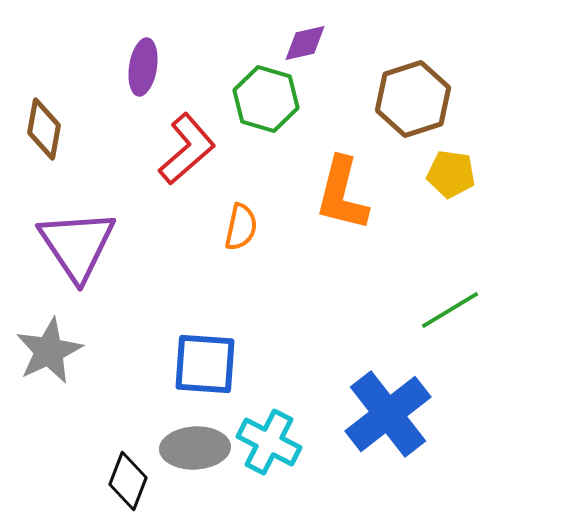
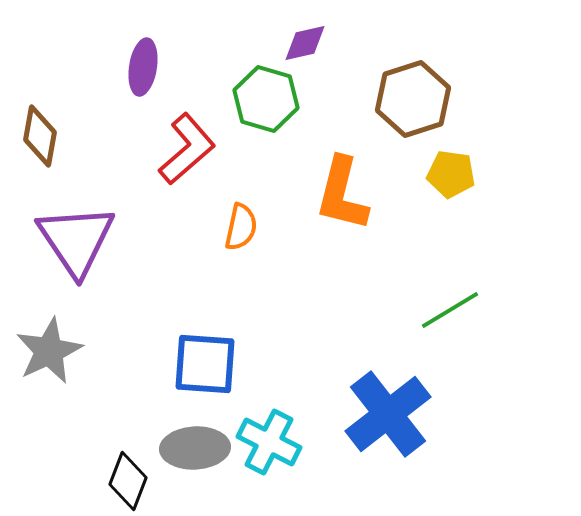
brown diamond: moved 4 px left, 7 px down
purple triangle: moved 1 px left, 5 px up
